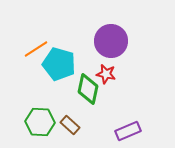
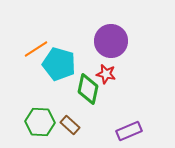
purple rectangle: moved 1 px right
